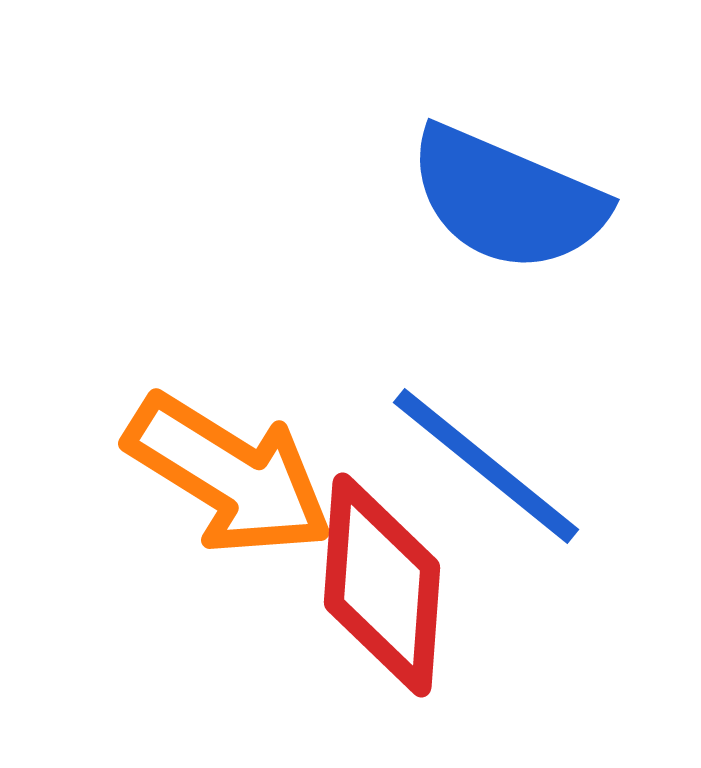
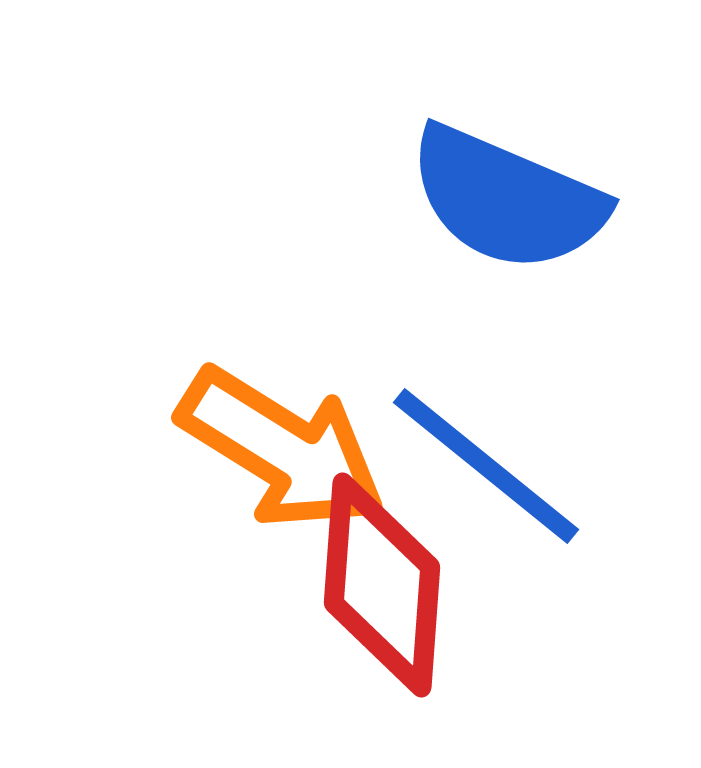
orange arrow: moved 53 px right, 26 px up
